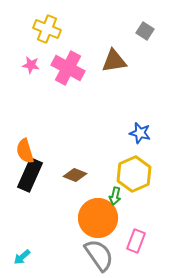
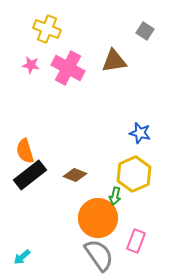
black rectangle: rotated 28 degrees clockwise
